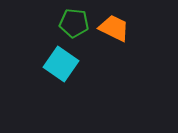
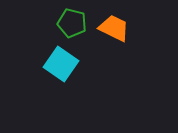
green pentagon: moved 2 px left; rotated 8 degrees clockwise
